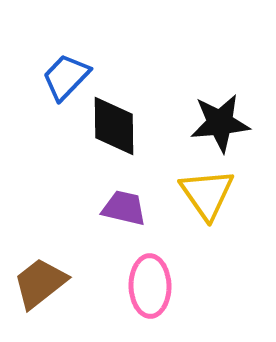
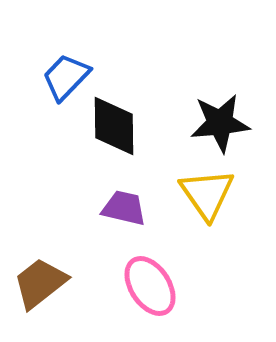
pink ellipse: rotated 32 degrees counterclockwise
